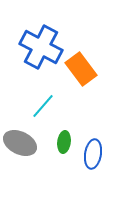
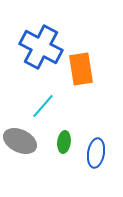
orange rectangle: rotated 28 degrees clockwise
gray ellipse: moved 2 px up
blue ellipse: moved 3 px right, 1 px up
